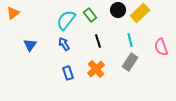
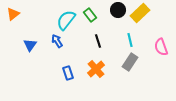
orange triangle: moved 1 px down
blue arrow: moved 7 px left, 3 px up
